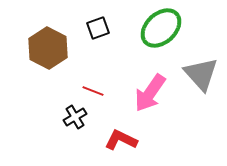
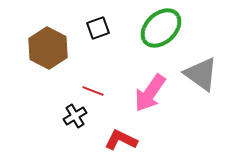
gray triangle: rotated 12 degrees counterclockwise
black cross: moved 1 px up
